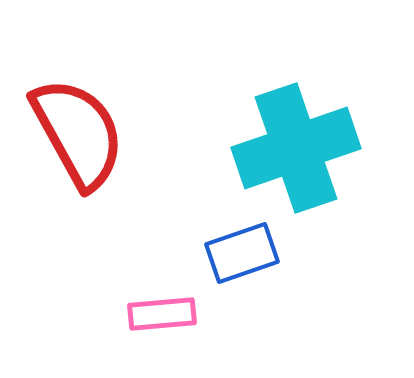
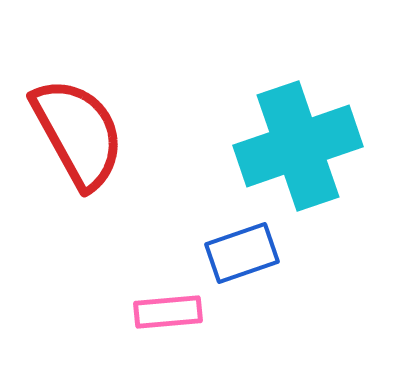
cyan cross: moved 2 px right, 2 px up
pink rectangle: moved 6 px right, 2 px up
